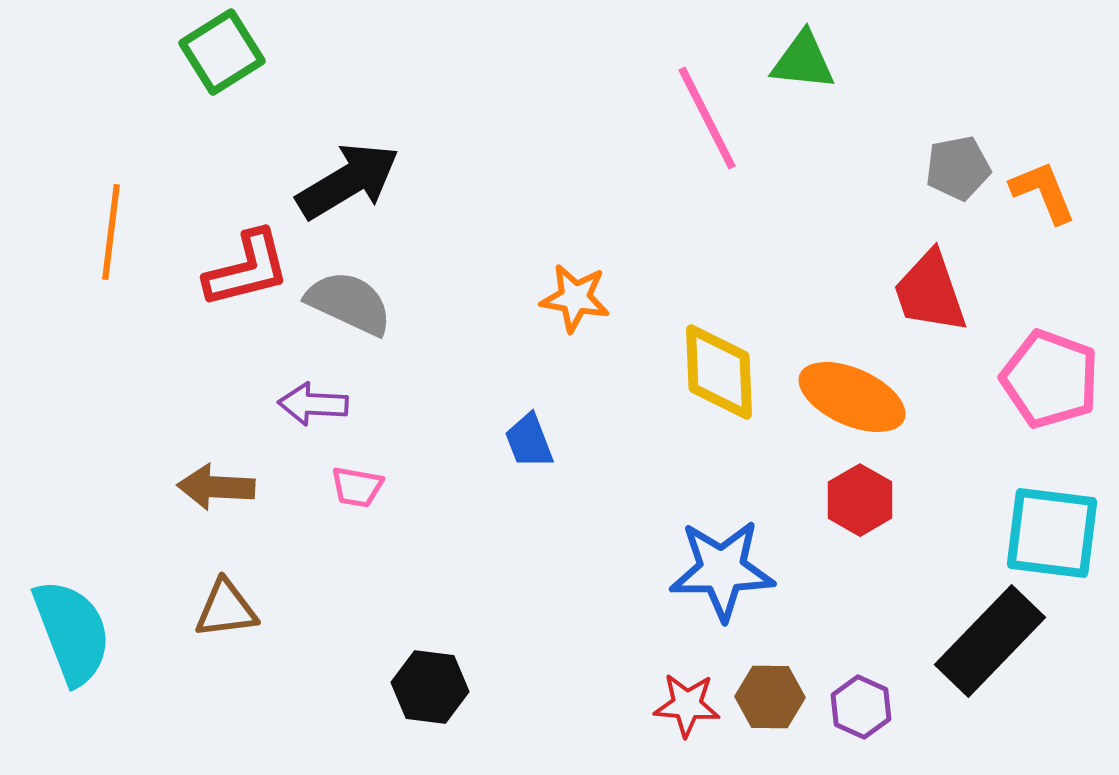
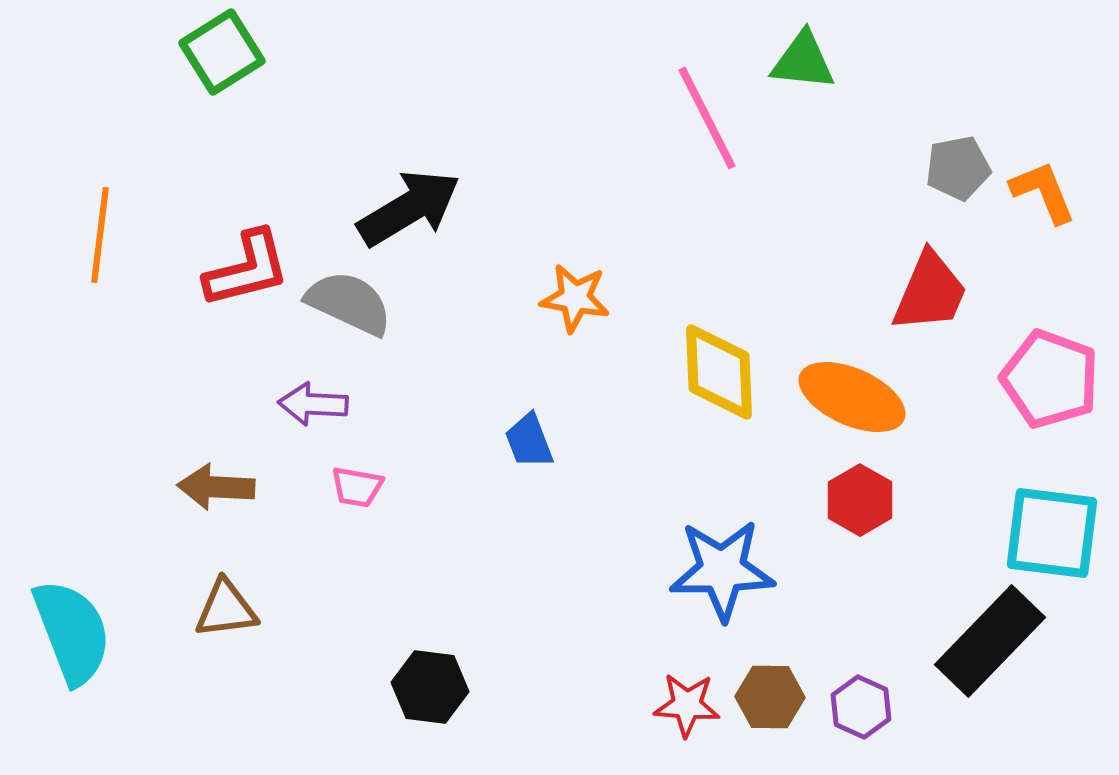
black arrow: moved 61 px right, 27 px down
orange line: moved 11 px left, 3 px down
red trapezoid: rotated 138 degrees counterclockwise
